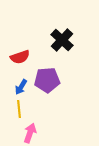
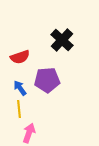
blue arrow: moved 1 px left, 1 px down; rotated 112 degrees clockwise
pink arrow: moved 1 px left
